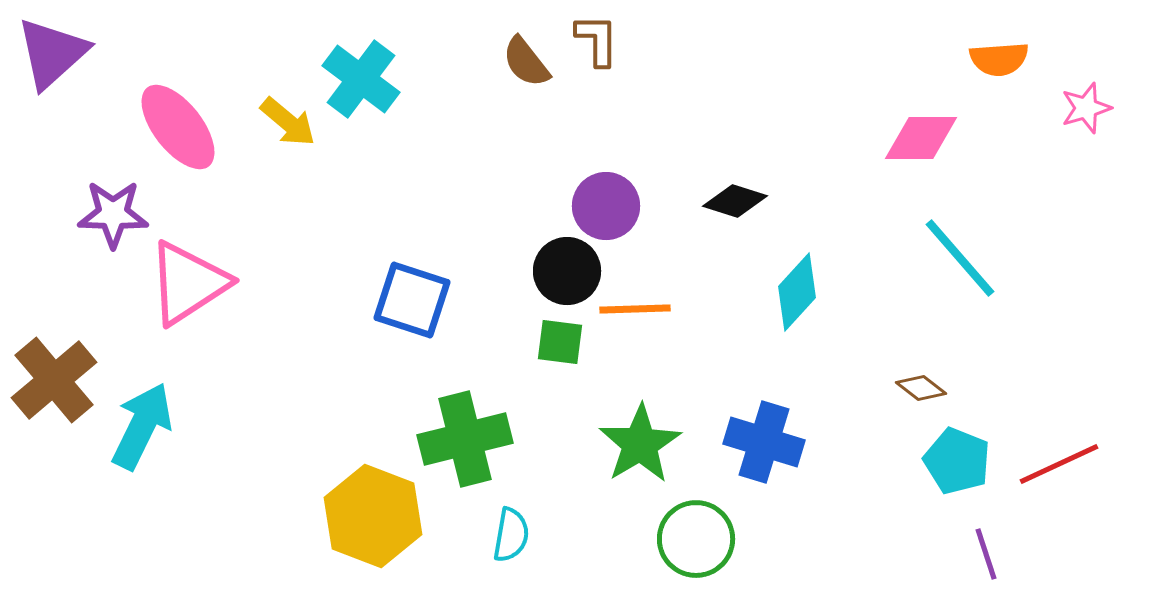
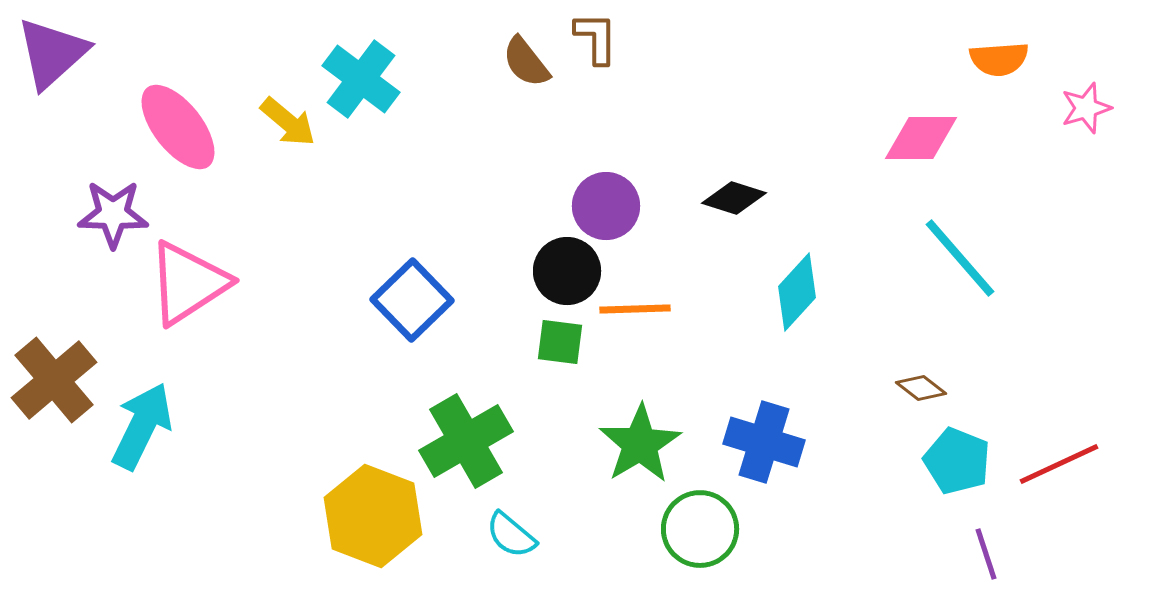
brown L-shape: moved 1 px left, 2 px up
black diamond: moved 1 px left, 3 px up
blue square: rotated 28 degrees clockwise
green cross: moved 1 px right, 2 px down; rotated 16 degrees counterclockwise
cyan semicircle: rotated 120 degrees clockwise
green circle: moved 4 px right, 10 px up
